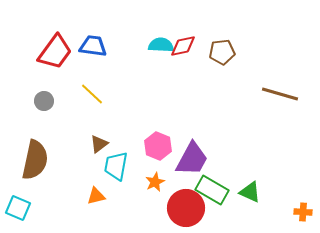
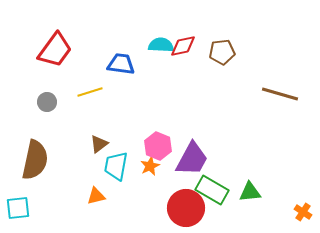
blue trapezoid: moved 28 px right, 18 px down
red trapezoid: moved 2 px up
yellow line: moved 2 px left, 2 px up; rotated 60 degrees counterclockwise
gray circle: moved 3 px right, 1 px down
orange star: moved 5 px left, 16 px up
green triangle: rotated 30 degrees counterclockwise
cyan square: rotated 30 degrees counterclockwise
orange cross: rotated 30 degrees clockwise
